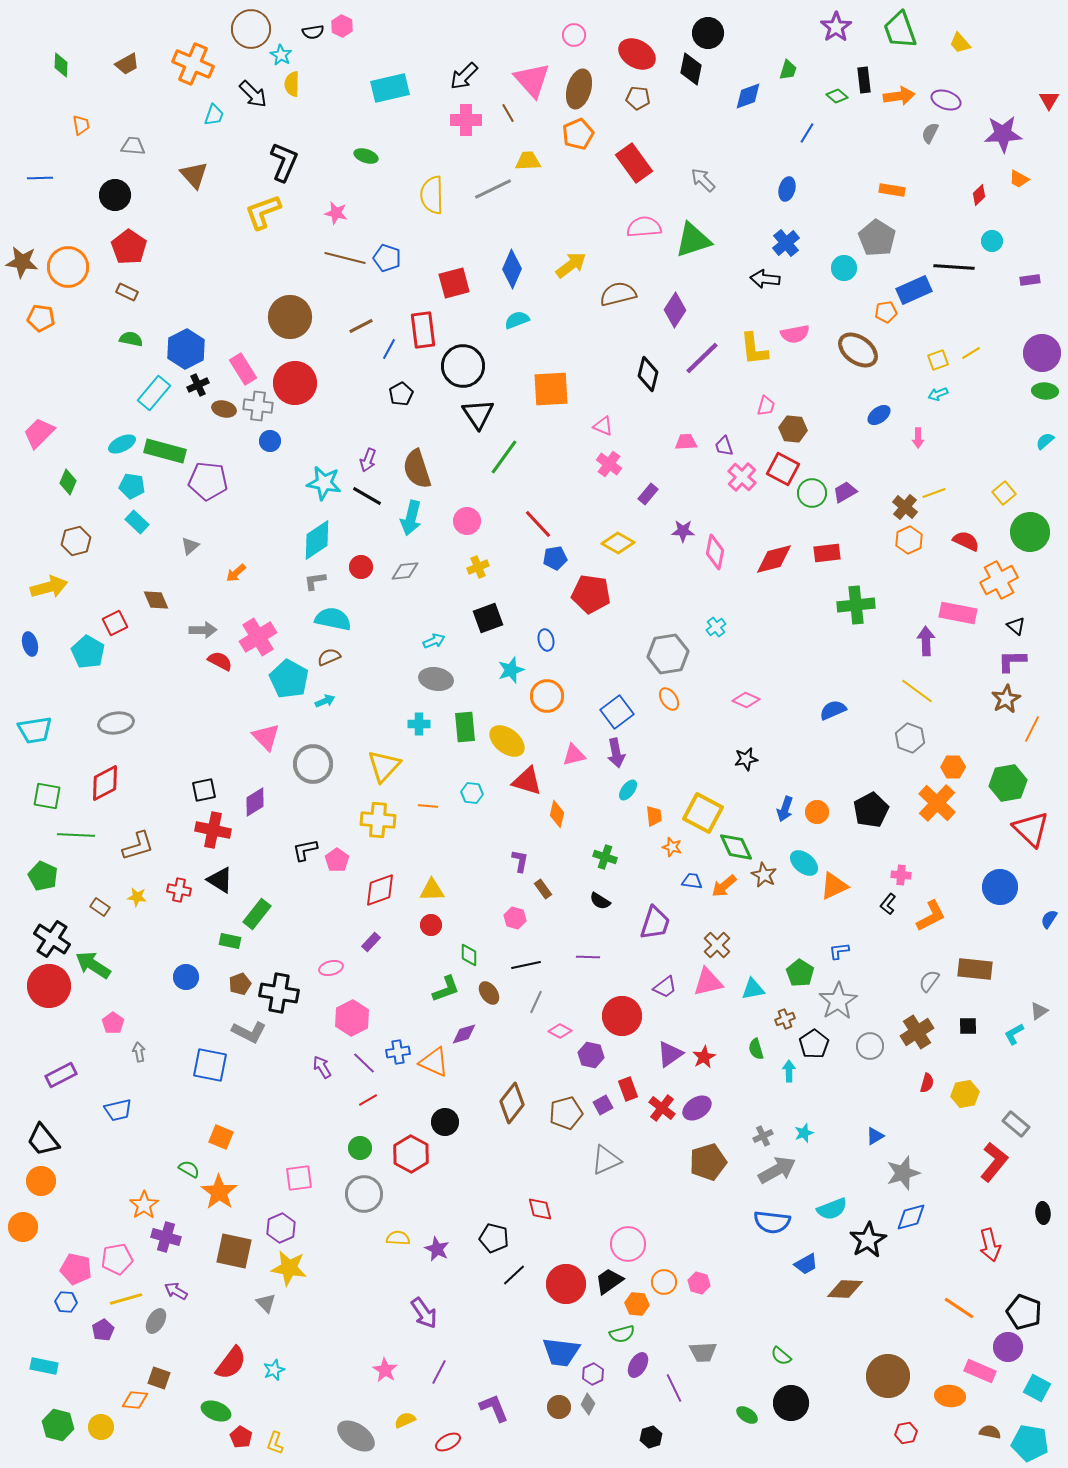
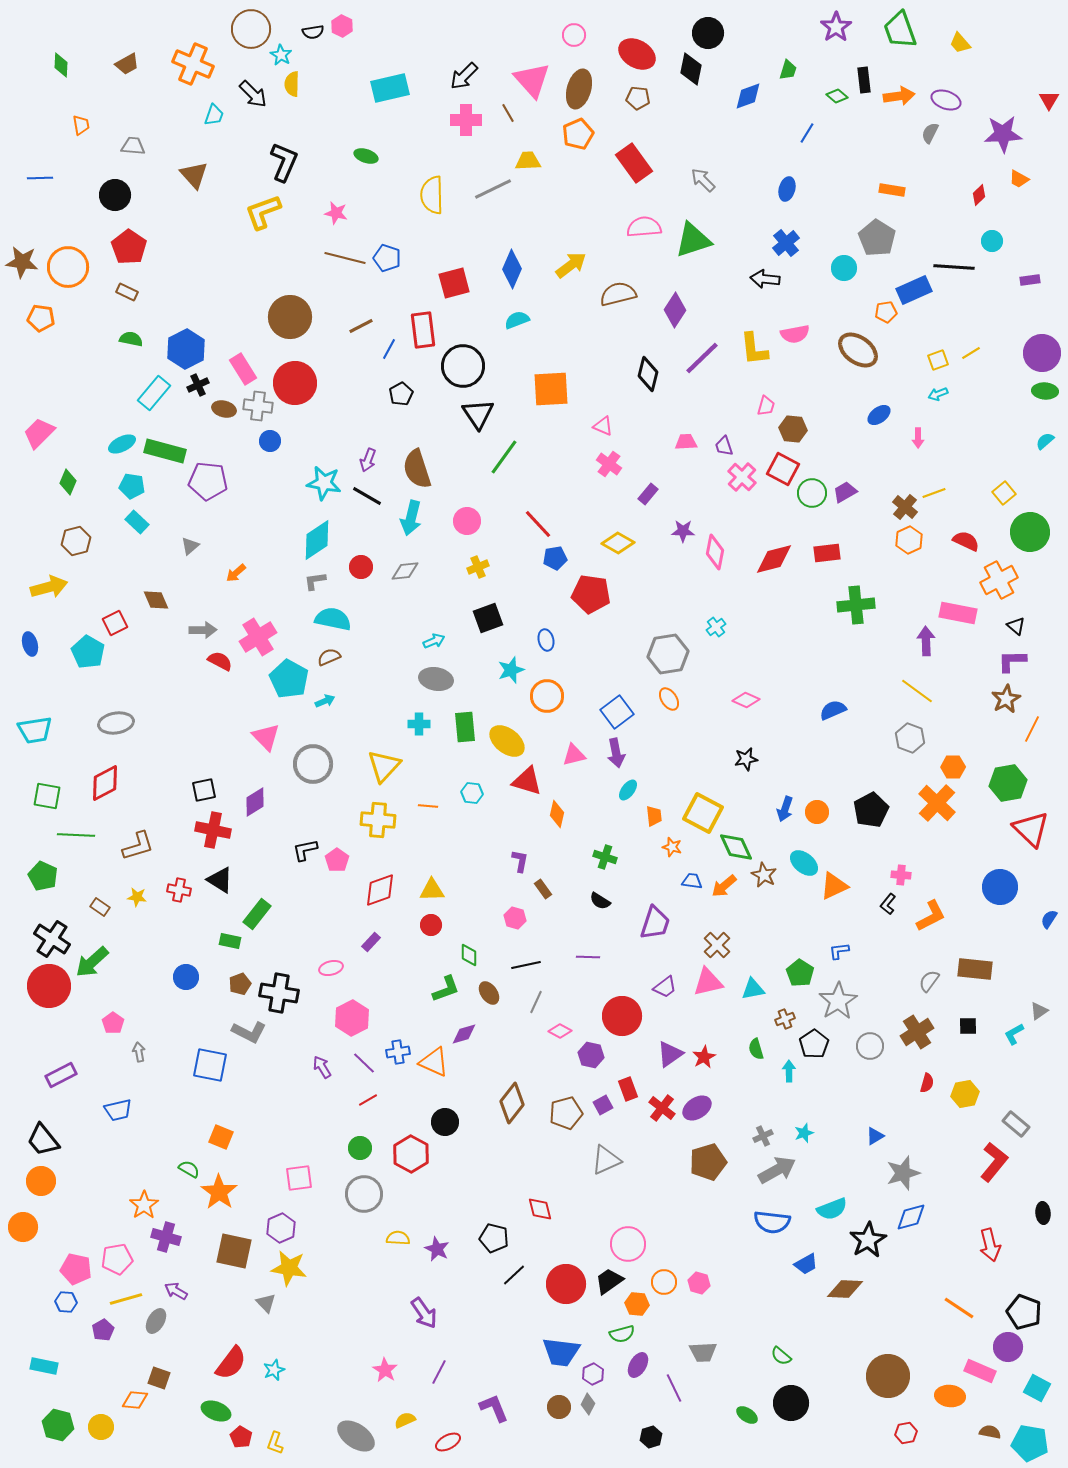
green arrow at (93, 965): moved 1 px left, 3 px up; rotated 75 degrees counterclockwise
